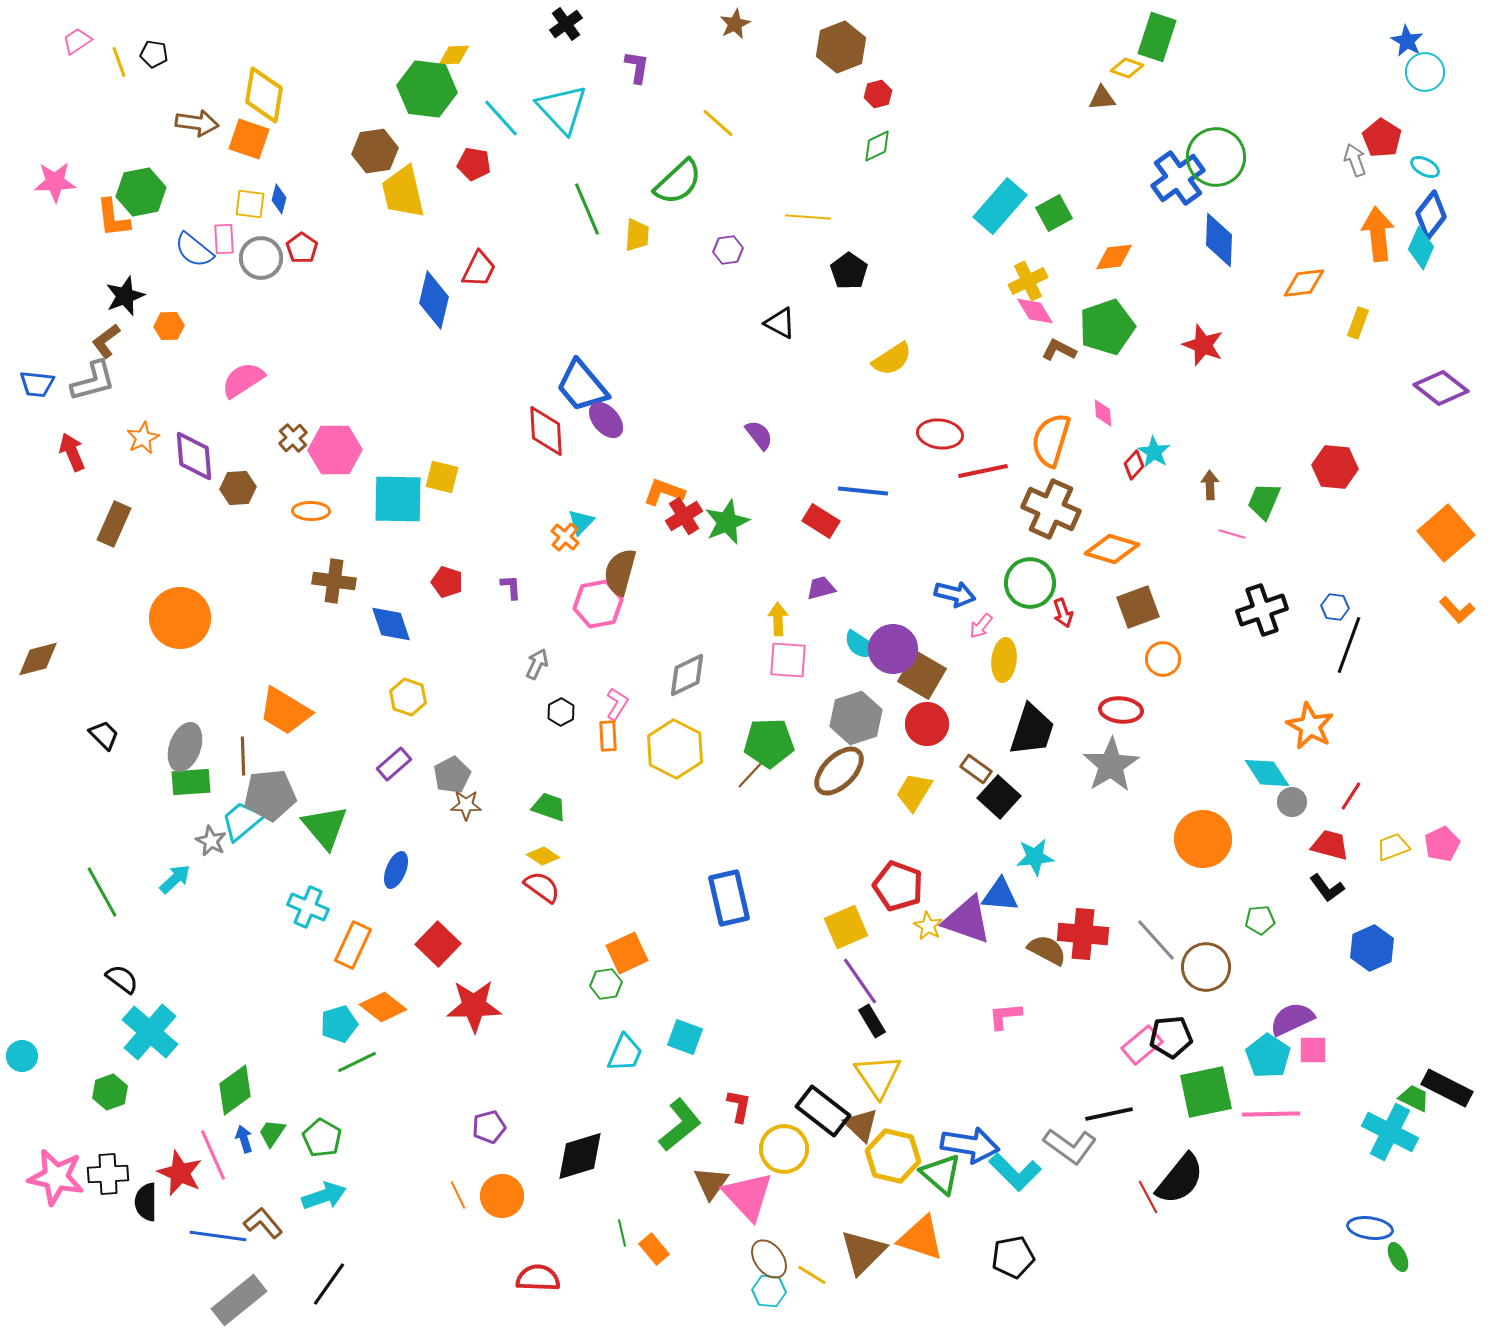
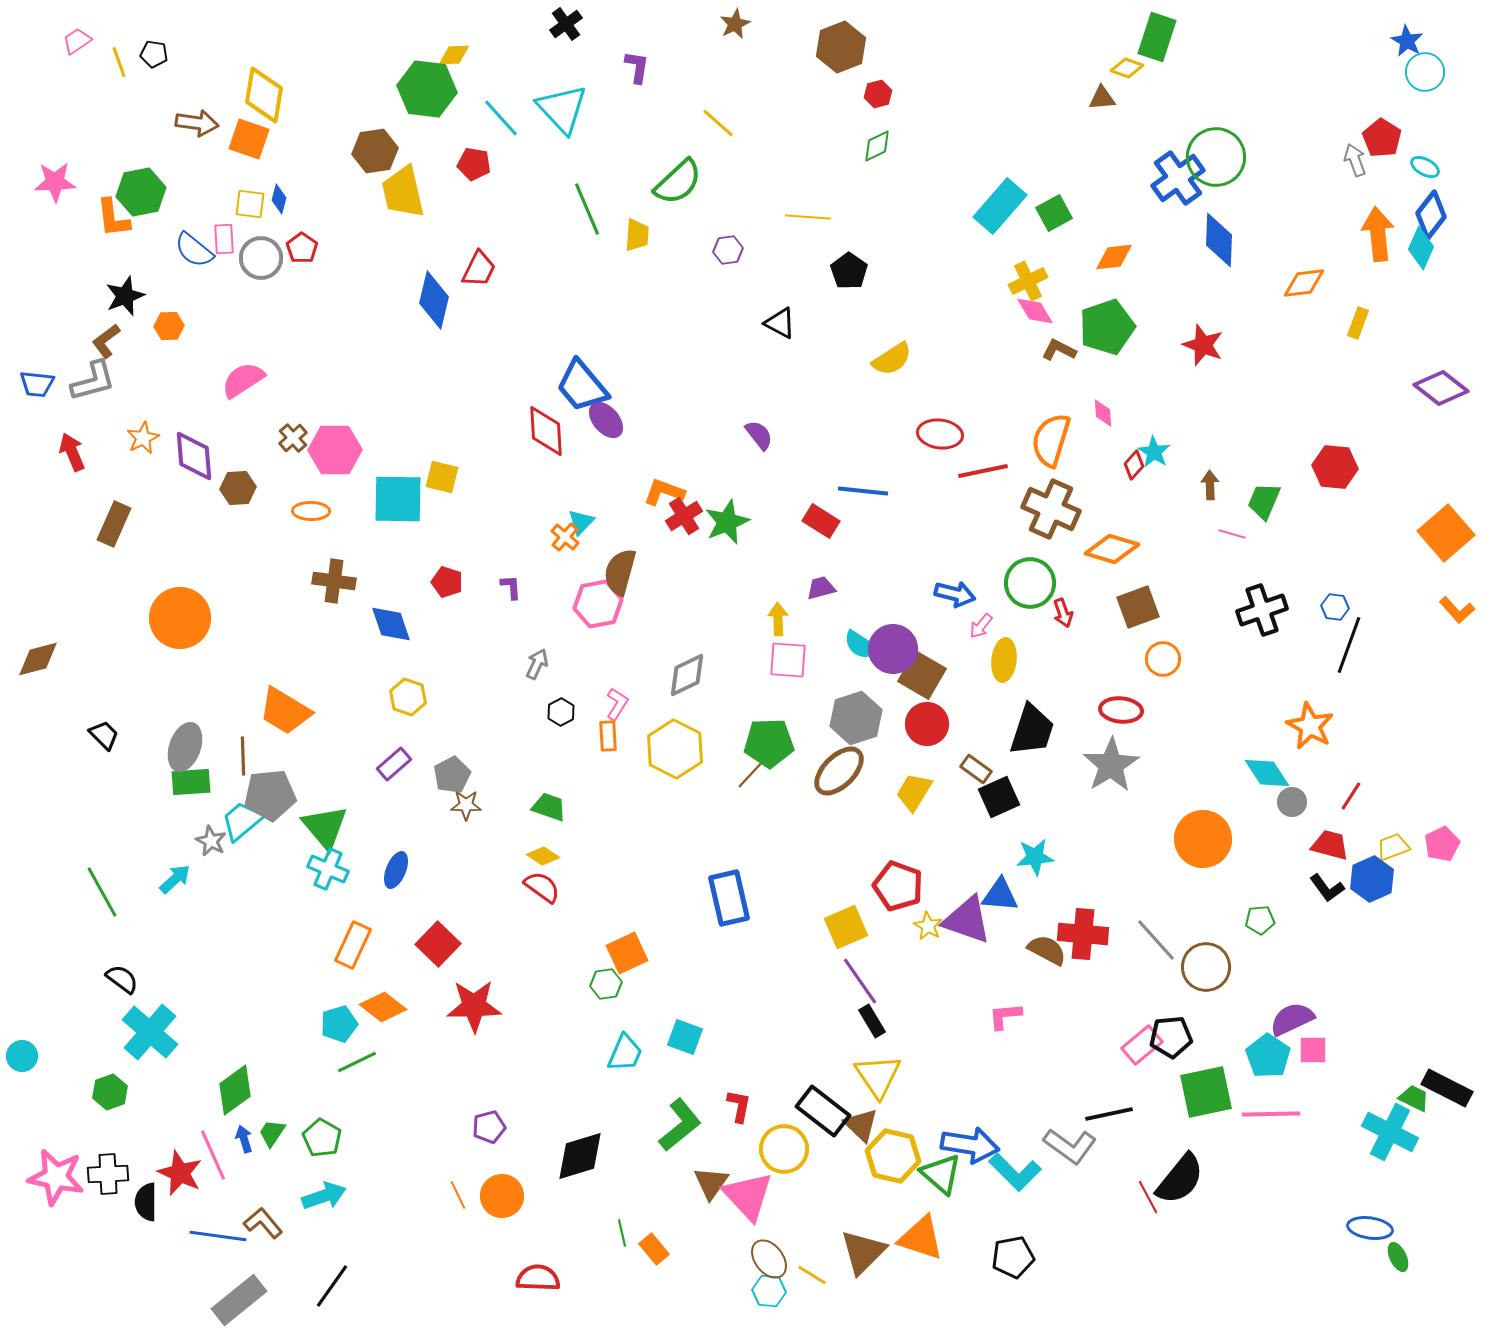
black square at (999, 797): rotated 24 degrees clockwise
cyan cross at (308, 907): moved 20 px right, 38 px up
blue hexagon at (1372, 948): moved 69 px up
black line at (329, 1284): moved 3 px right, 2 px down
